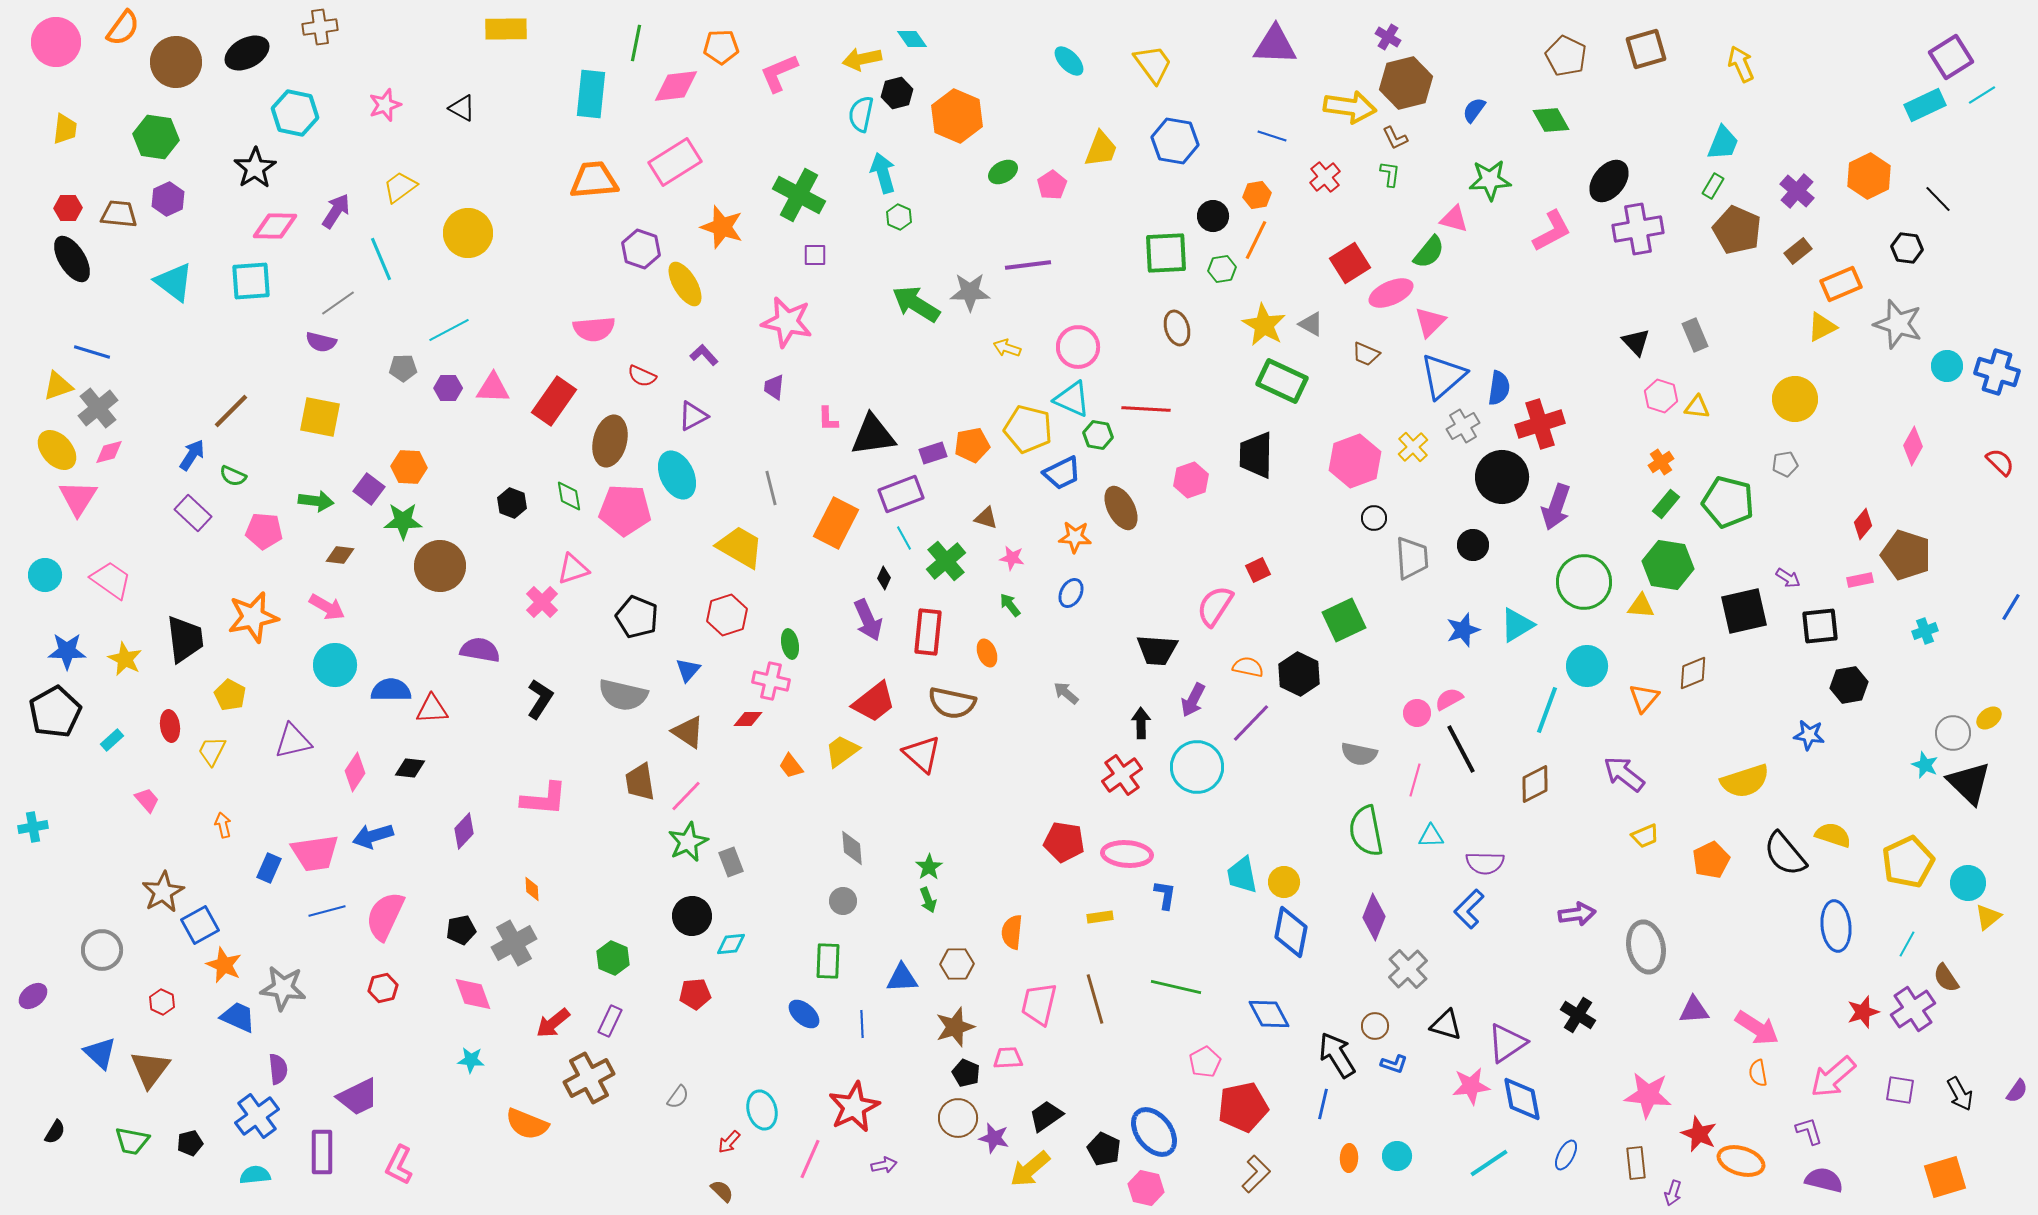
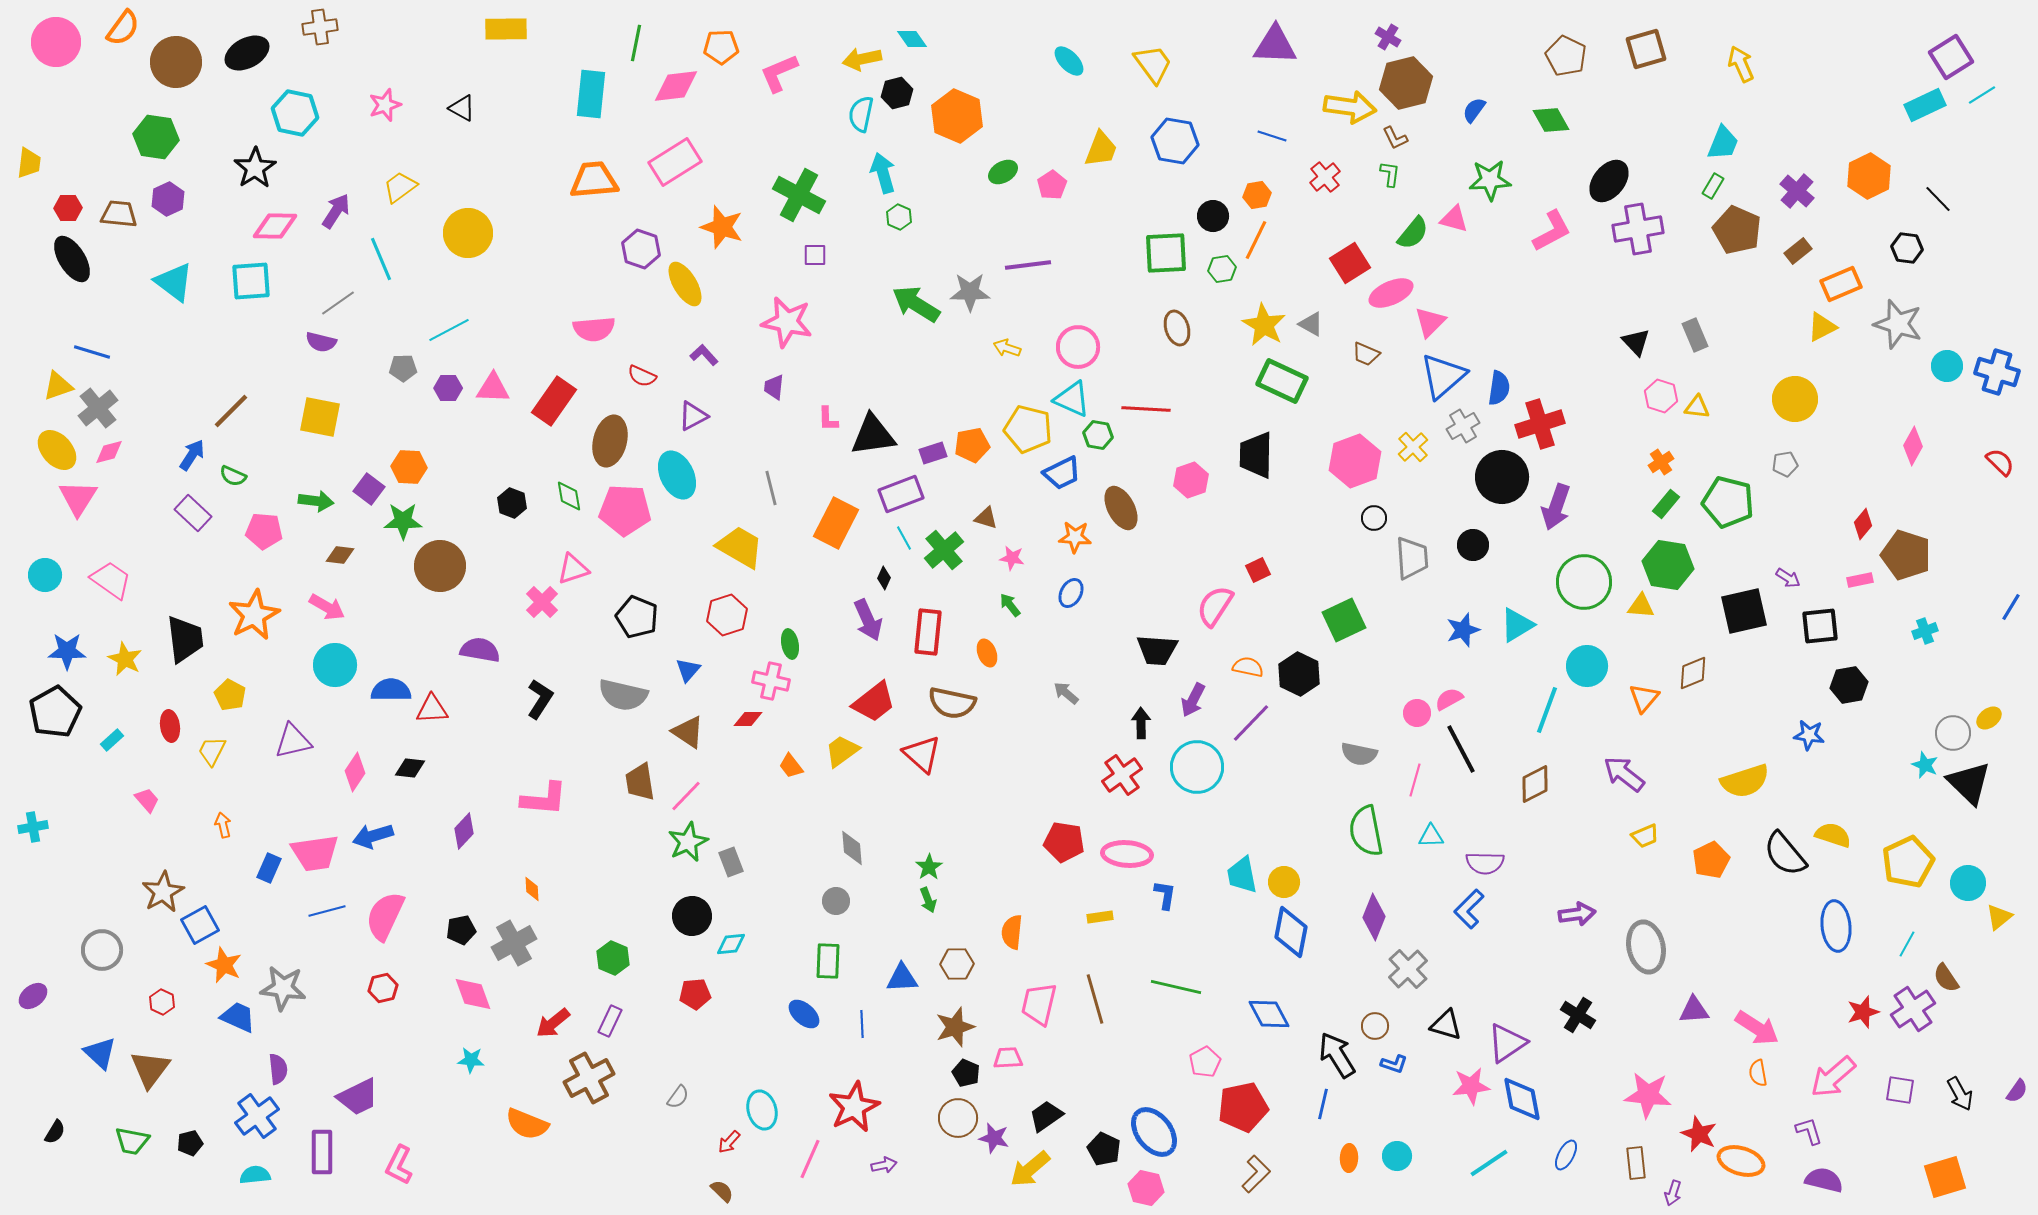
yellow trapezoid at (65, 129): moved 36 px left, 34 px down
green semicircle at (1429, 252): moved 16 px left, 19 px up
green cross at (946, 561): moved 2 px left, 11 px up
orange star at (253, 617): moved 1 px right, 2 px up; rotated 15 degrees counterclockwise
gray circle at (843, 901): moved 7 px left
yellow triangle at (1988, 917): moved 11 px right
